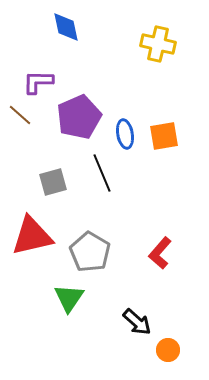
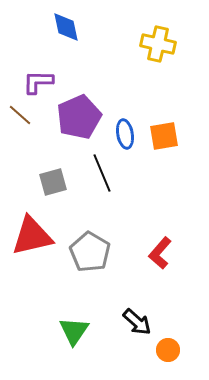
green triangle: moved 5 px right, 33 px down
